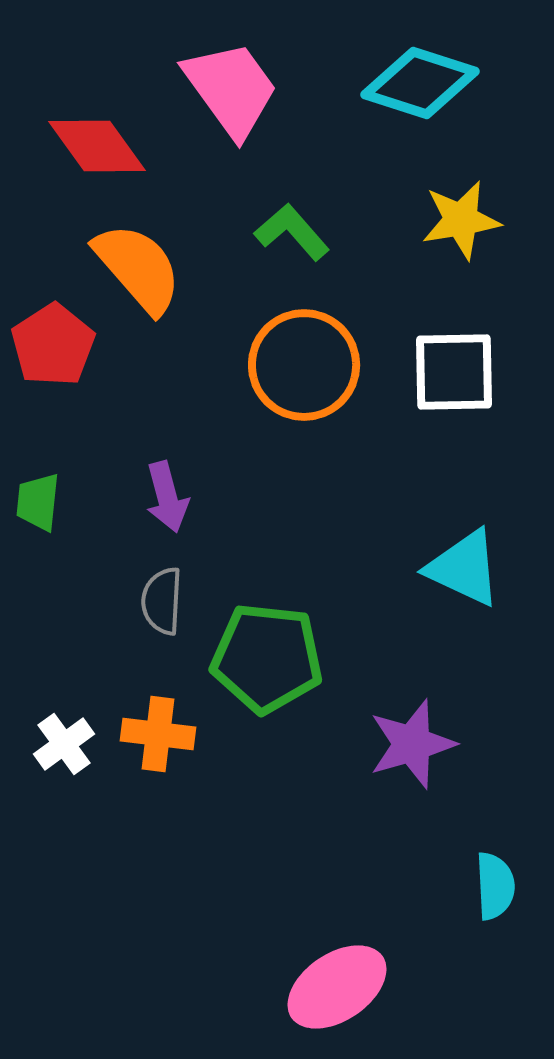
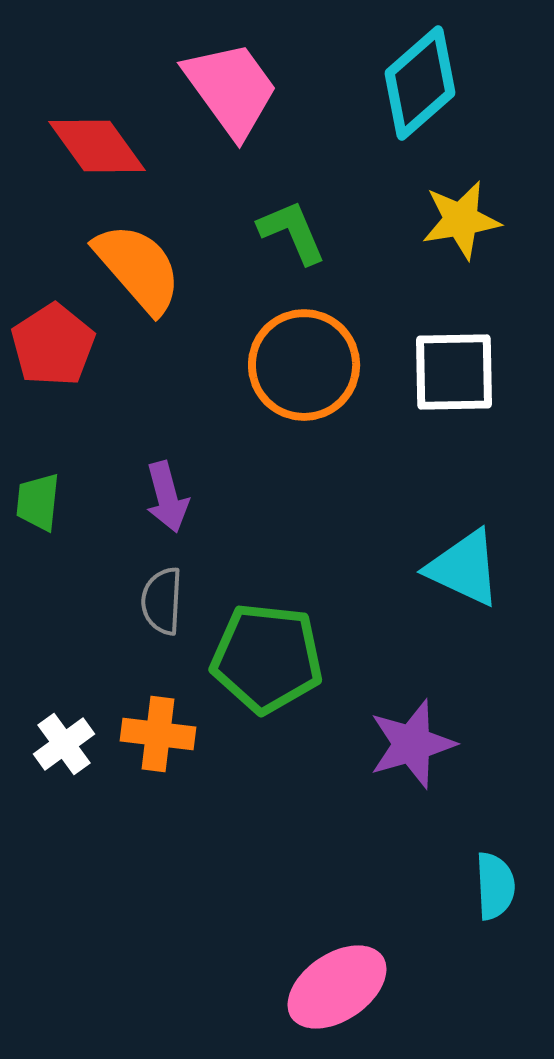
cyan diamond: rotated 59 degrees counterclockwise
green L-shape: rotated 18 degrees clockwise
